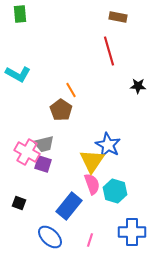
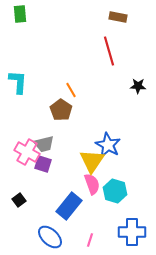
cyan L-shape: moved 8 px down; rotated 115 degrees counterclockwise
black square: moved 3 px up; rotated 32 degrees clockwise
